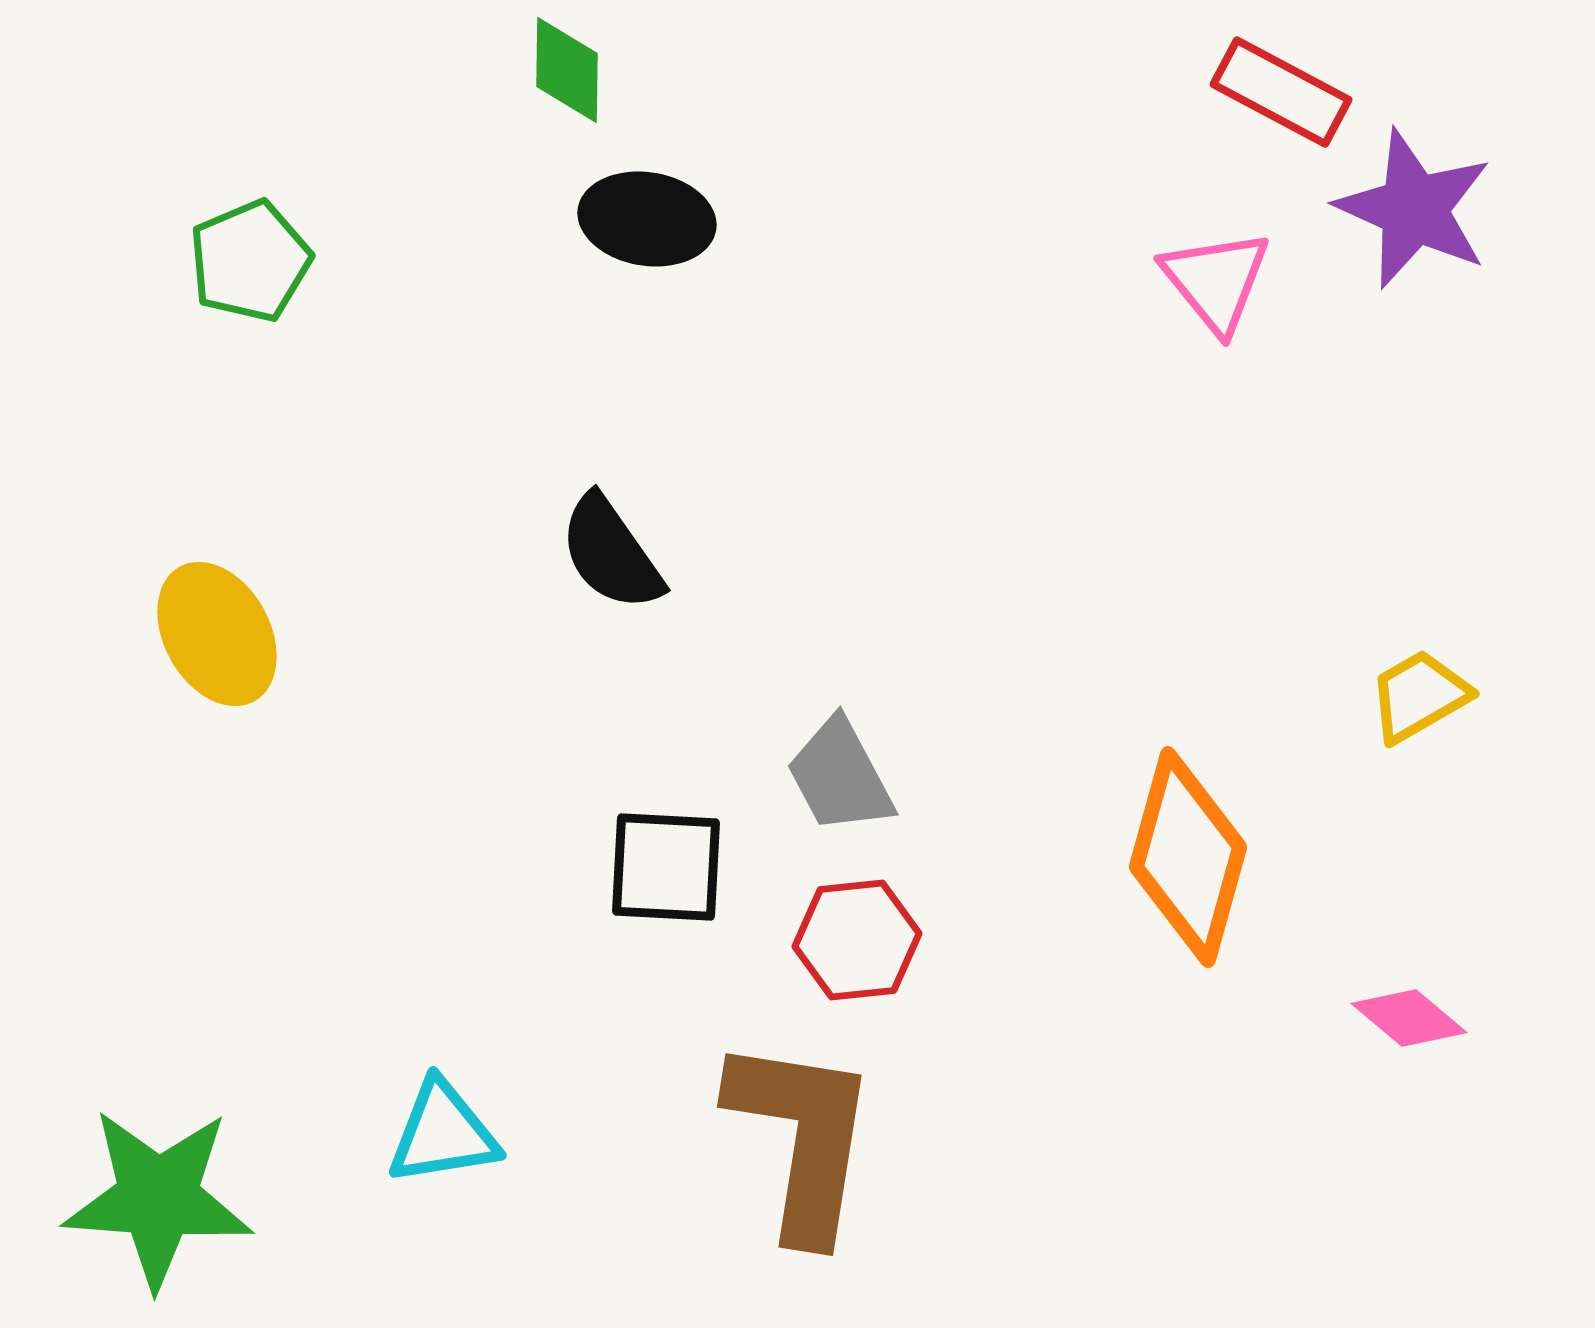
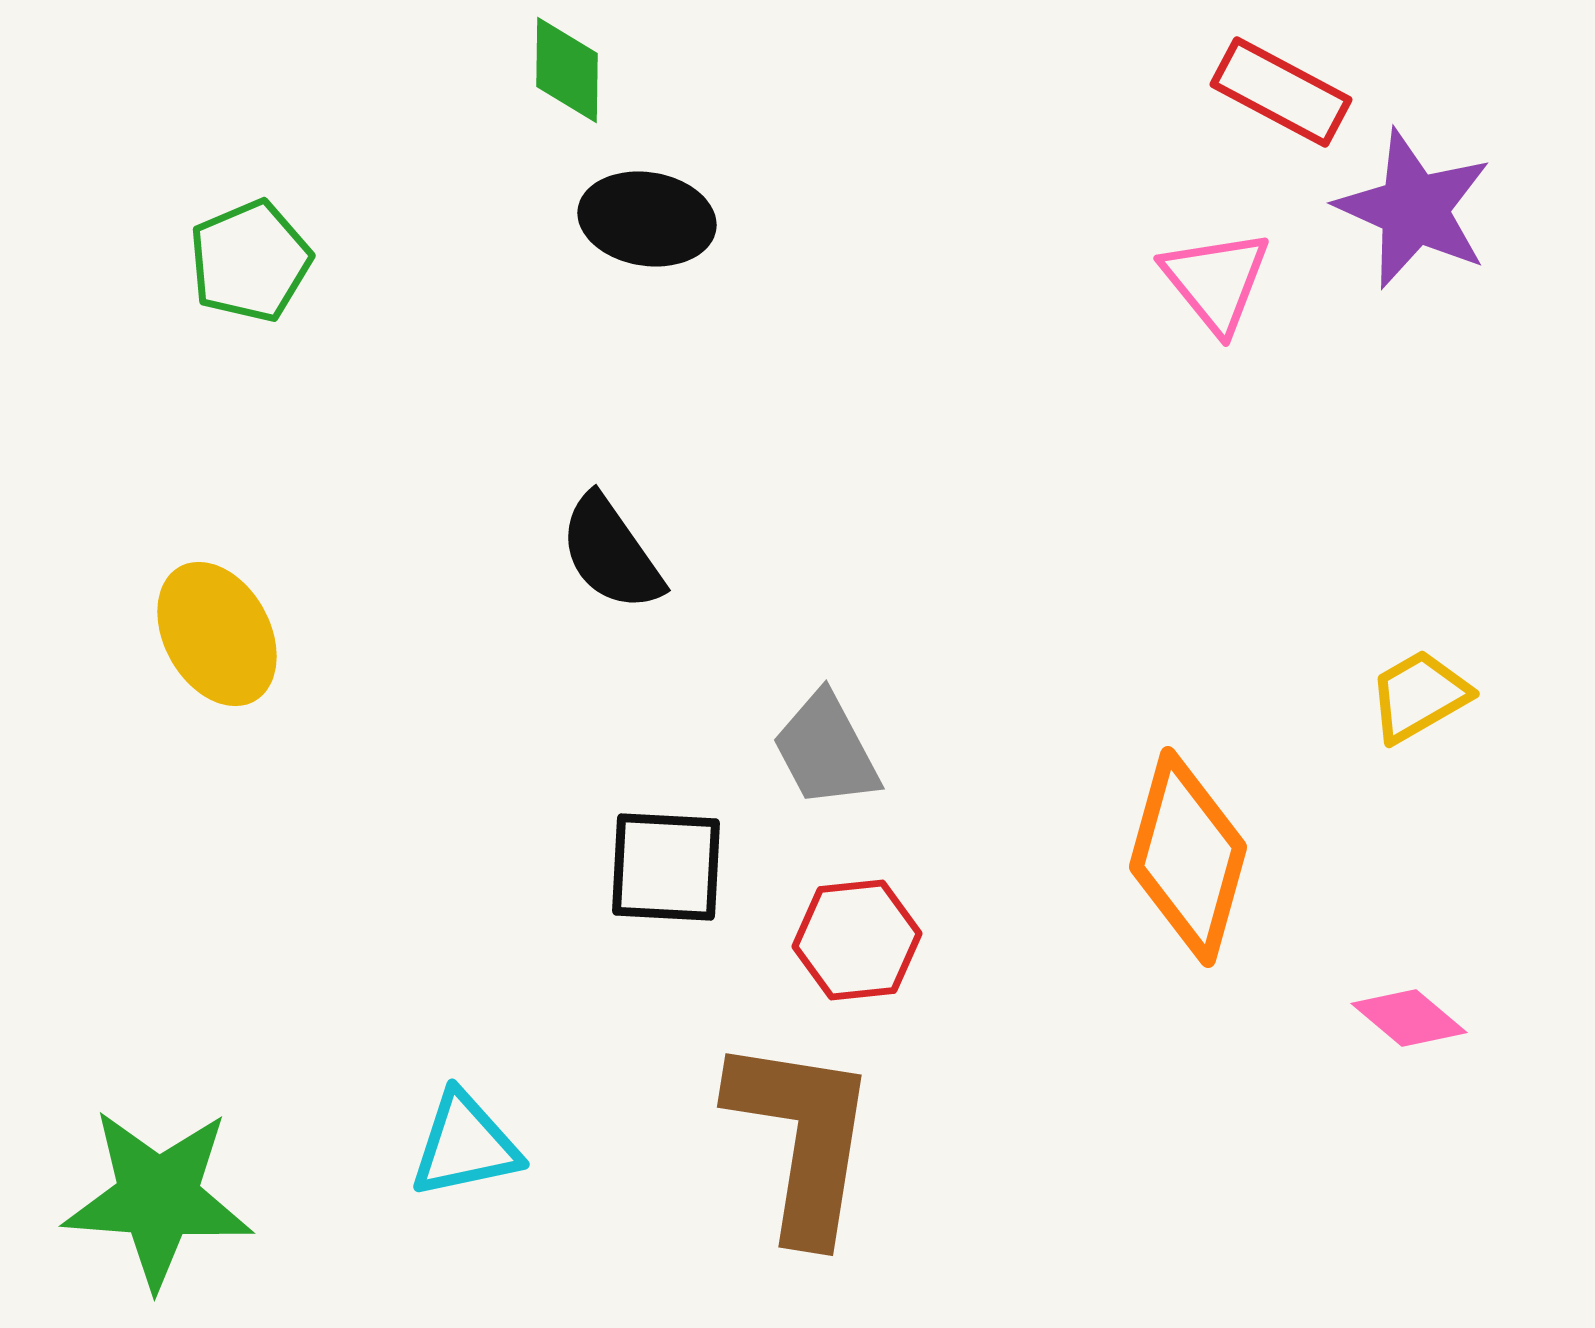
gray trapezoid: moved 14 px left, 26 px up
cyan triangle: moved 22 px right, 12 px down; rotated 3 degrees counterclockwise
